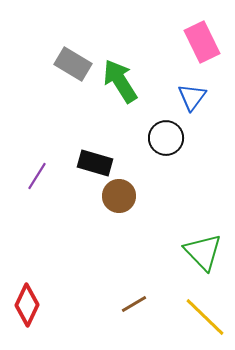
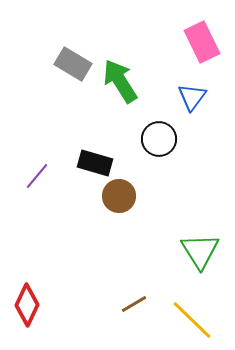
black circle: moved 7 px left, 1 px down
purple line: rotated 8 degrees clockwise
green triangle: moved 3 px left, 1 px up; rotated 12 degrees clockwise
yellow line: moved 13 px left, 3 px down
